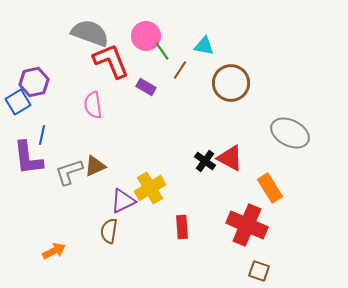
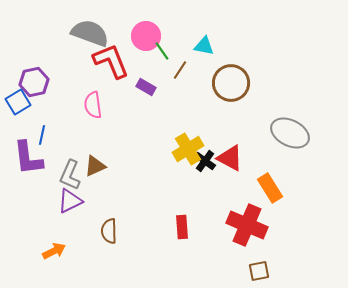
gray L-shape: moved 1 px right, 3 px down; rotated 48 degrees counterclockwise
yellow cross: moved 38 px right, 39 px up
purple triangle: moved 53 px left
brown semicircle: rotated 10 degrees counterclockwise
brown square: rotated 30 degrees counterclockwise
